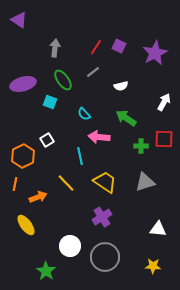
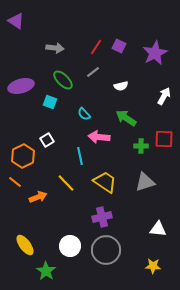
purple triangle: moved 3 px left, 1 px down
gray arrow: rotated 90 degrees clockwise
green ellipse: rotated 10 degrees counterclockwise
purple ellipse: moved 2 px left, 2 px down
white arrow: moved 6 px up
orange line: moved 2 px up; rotated 64 degrees counterclockwise
purple cross: rotated 18 degrees clockwise
yellow ellipse: moved 1 px left, 20 px down
gray circle: moved 1 px right, 7 px up
